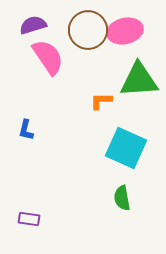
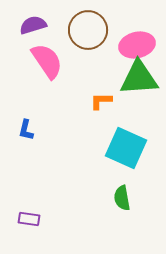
pink ellipse: moved 12 px right, 14 px down
pink semicircle: moved 1 px left, 4 px down
green triangle: moved 2 px up
